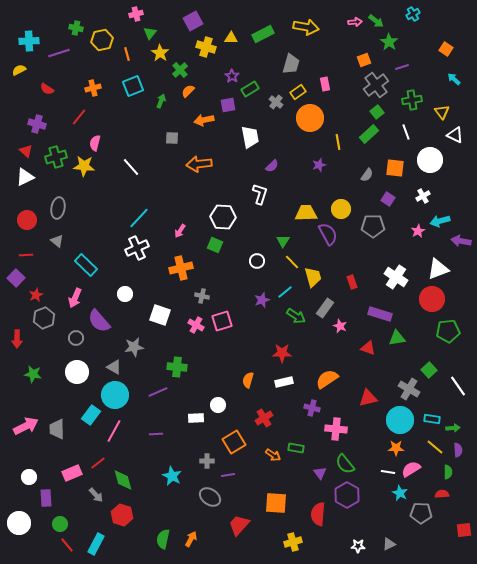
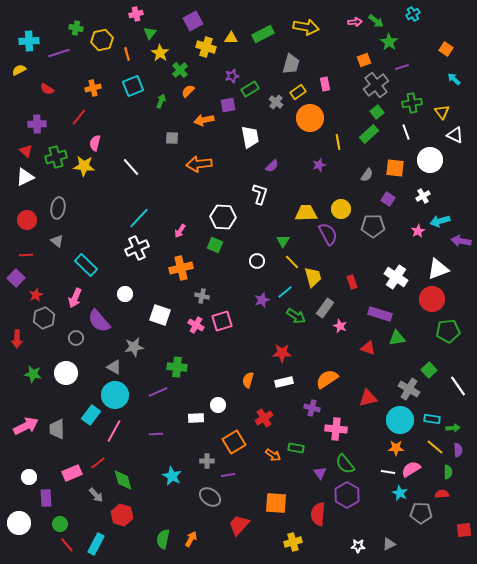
purple star at (232, 76): rotated 24 degrees clockwise
green cross at (412, 100): moved 3 px down
purple cross at (37, 124): rotated 18 degrees counterclockwise
white circle at (77, 372): moved 11 px left, 1 px down
